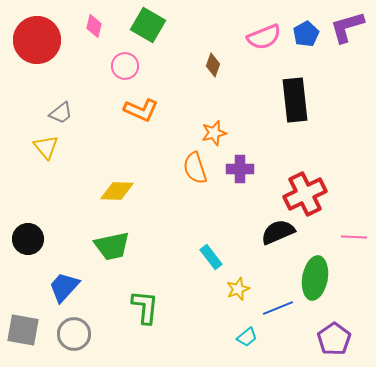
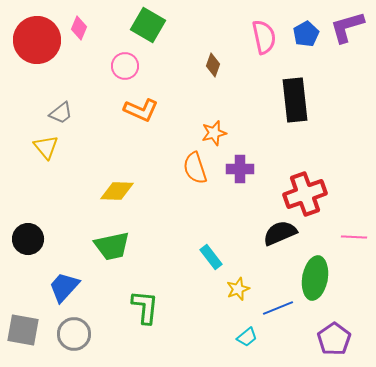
pink diamond: moved 15 px left, 2 px down; rotated 10 degrees clockwise
pink semicircle: rotated 80 degrees counterclockwise
red cross: rotated 6 degrees clockwise
black semicircle: moved 2 px right, 1 px down
